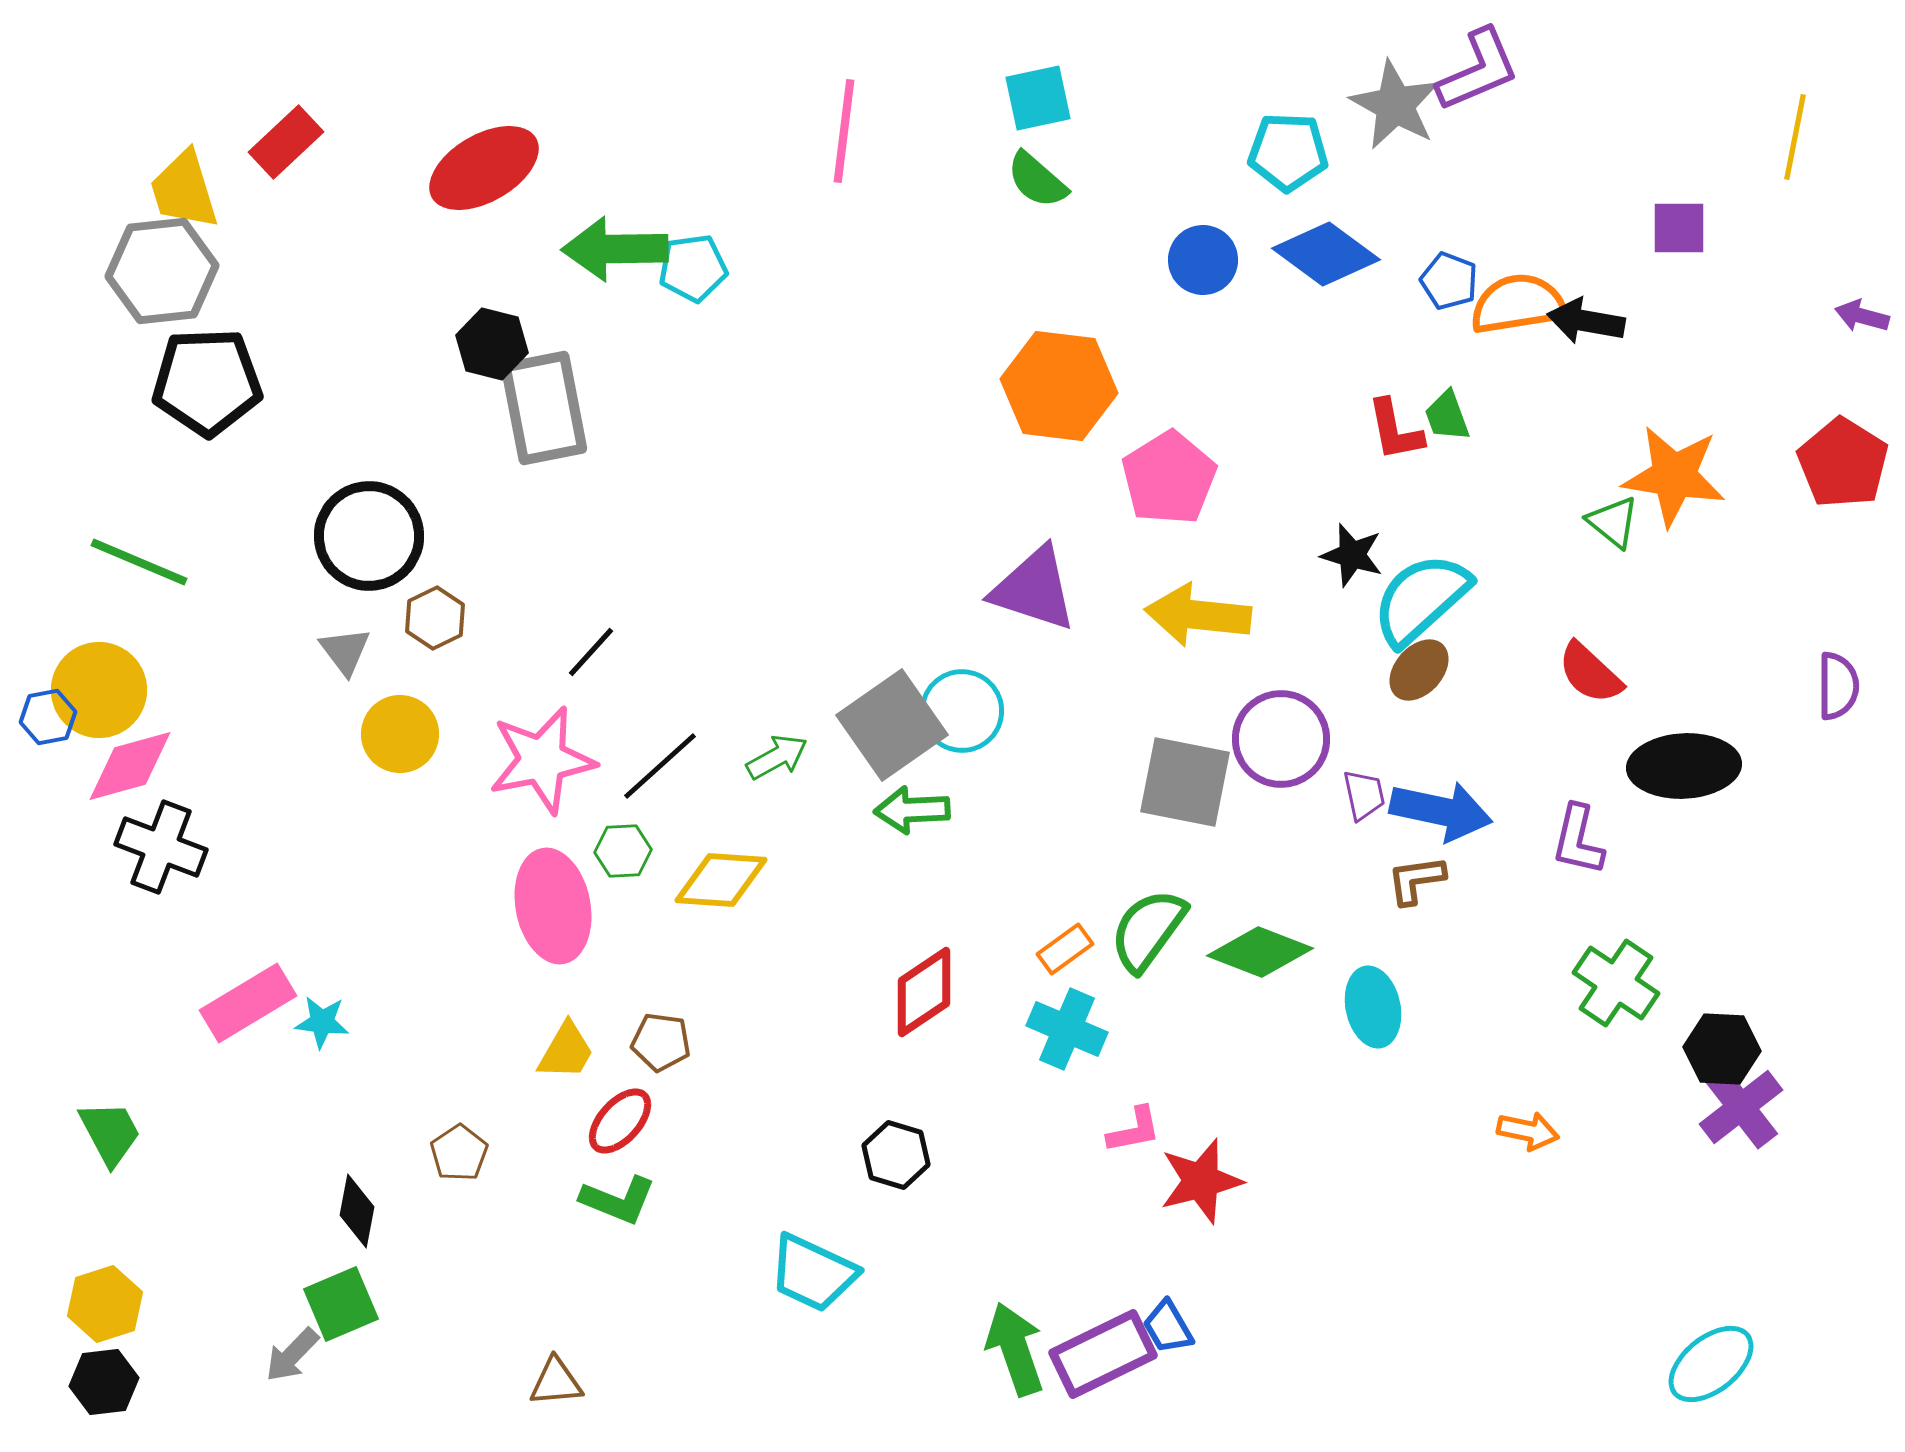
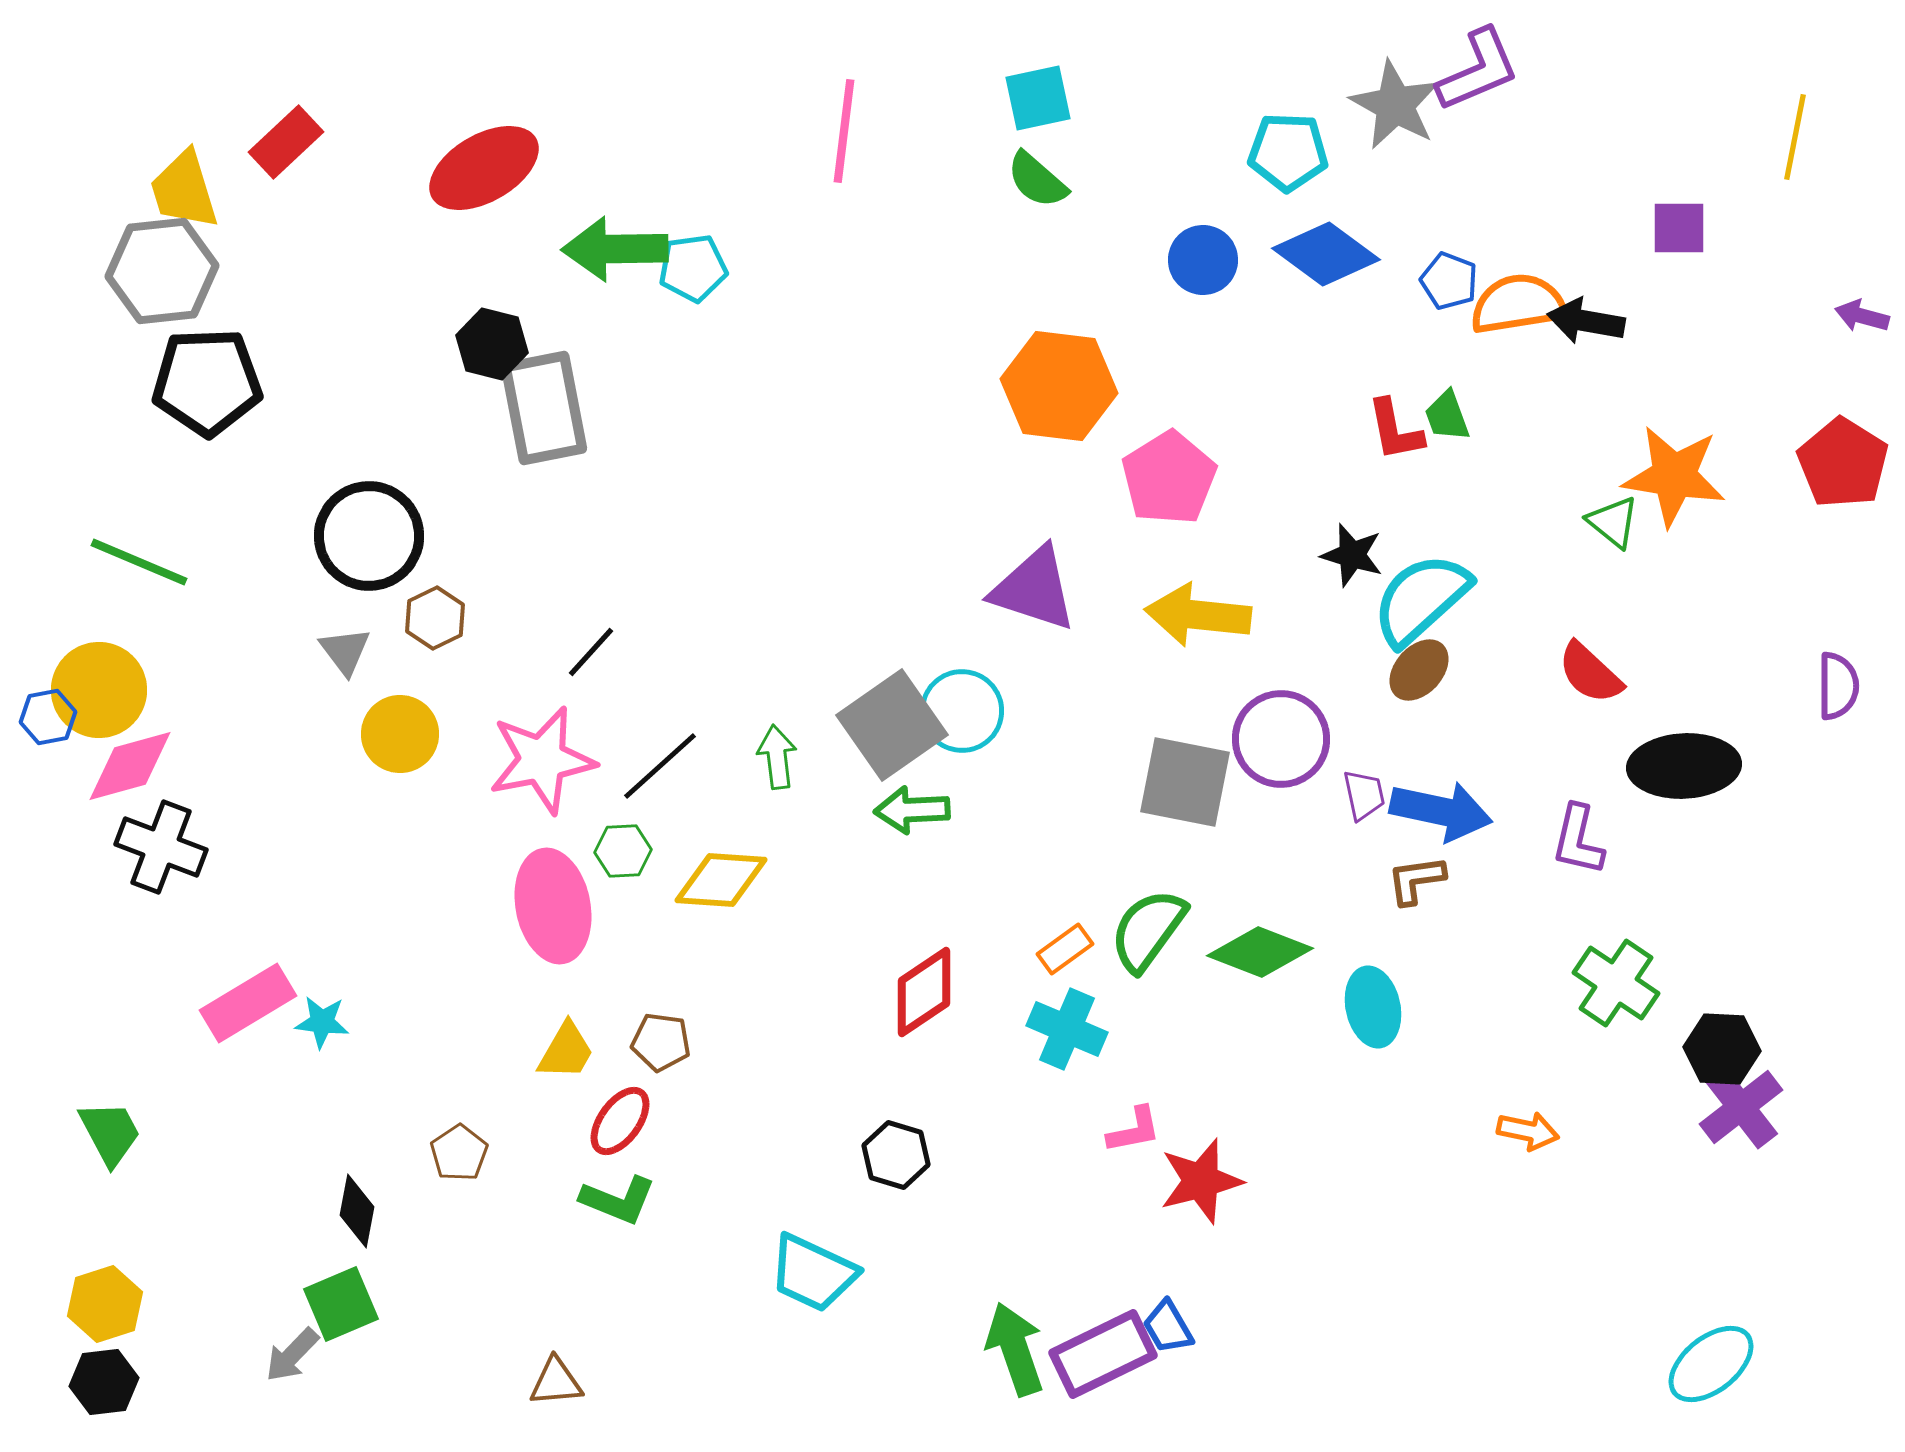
green arrow at (777, 757): rotated 68 degrees counterclockwise
red ellipse at (620, 1121): rotated 6 degrees counterclockwise
